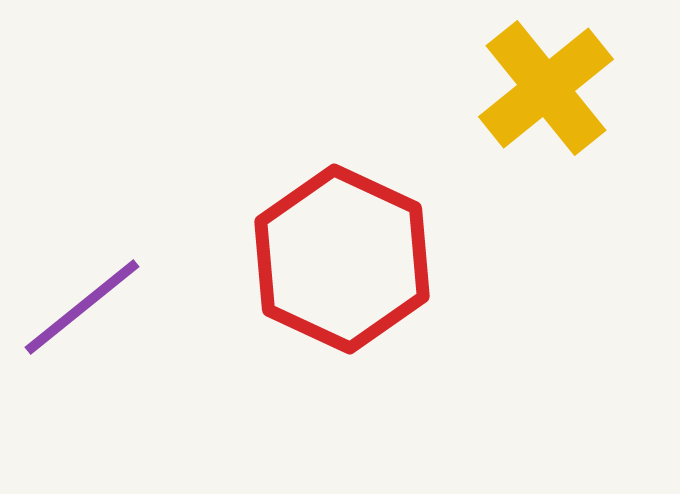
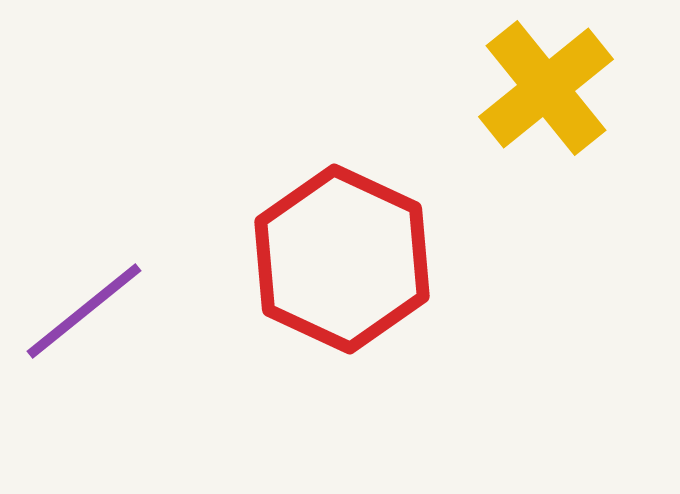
purple line: moved 2 px right, 4 px down
